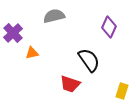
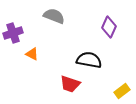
gray semicircle: rotated 35 degrees clockwise
purple cross: rotated 24 degrees clockwise
orange triangle: moved 1 px down; rotated 40 degrees clockwise
black semicircle: rotated 45 degrees counterclockwise
yellow rectangle: rotated 35 degrees clockwise
